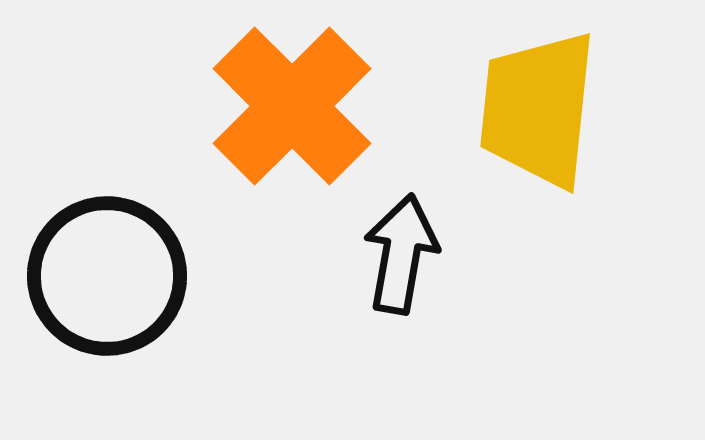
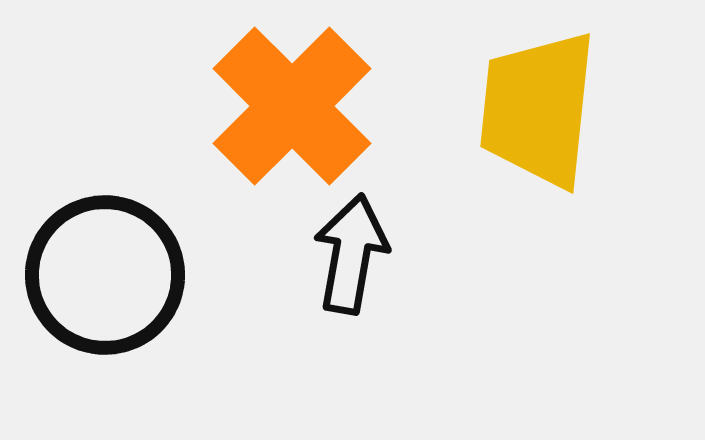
black arrow: moved 50 px left
black circle: moved 2 px left, 1 px up
